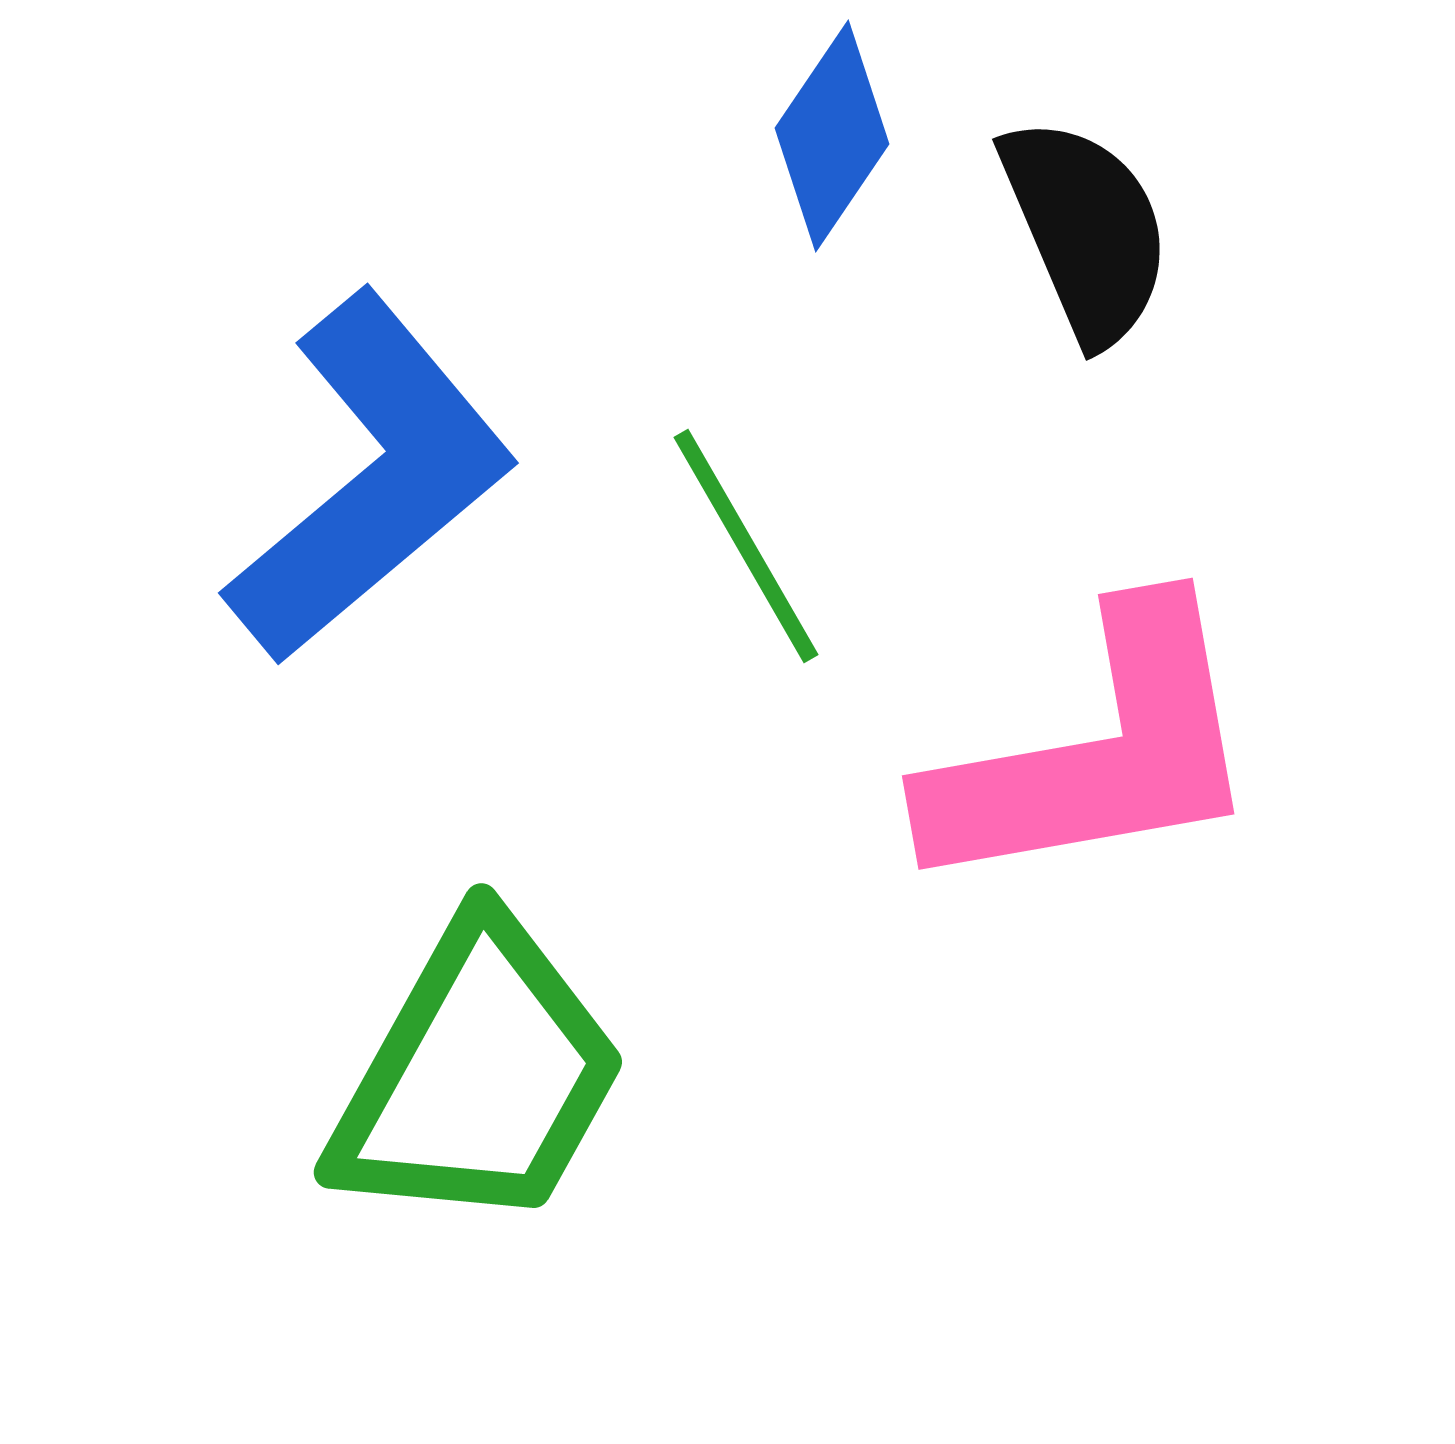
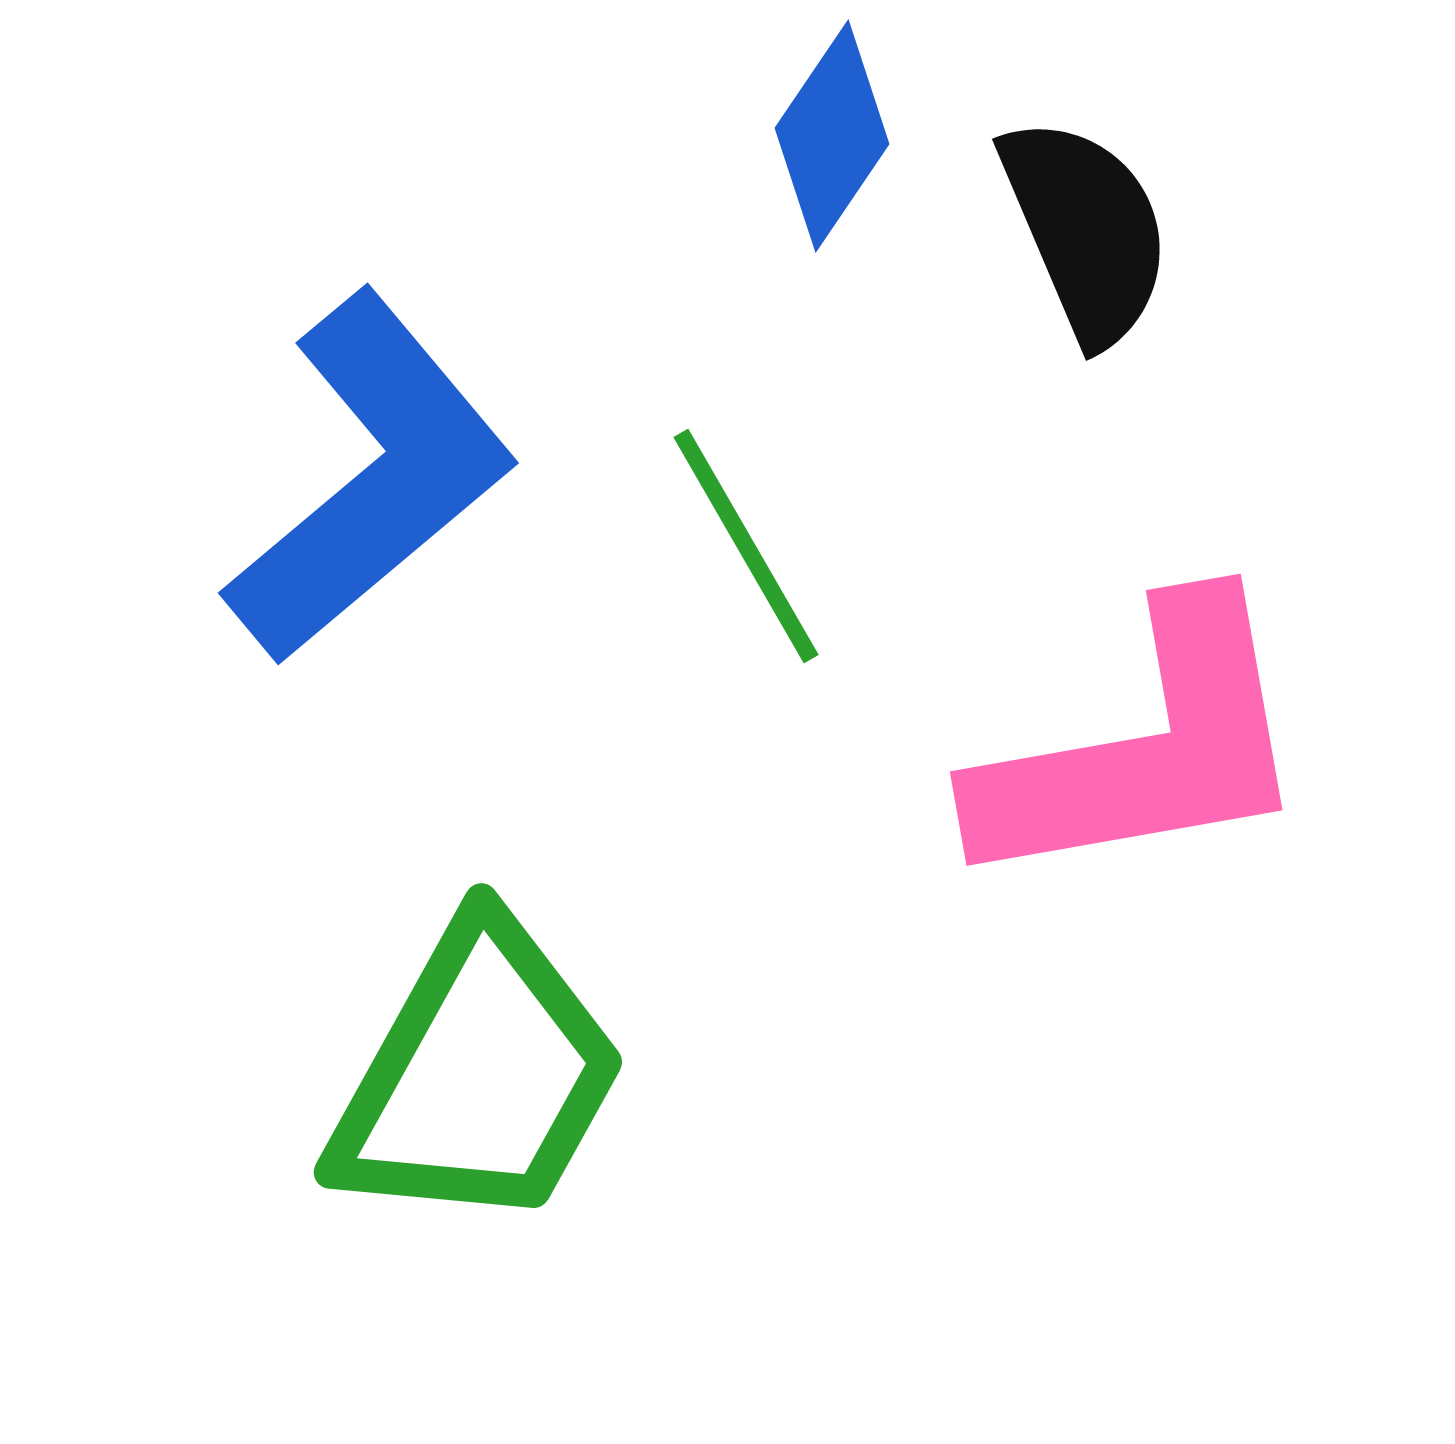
pink L-shape: moved 48 px right, 4 px up
